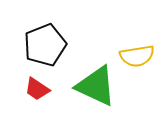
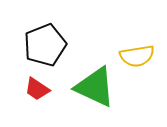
green triangle: moved 1 px left, 1 px down
